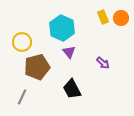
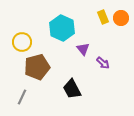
purple triangle: moved 14 px right, 3 px up
